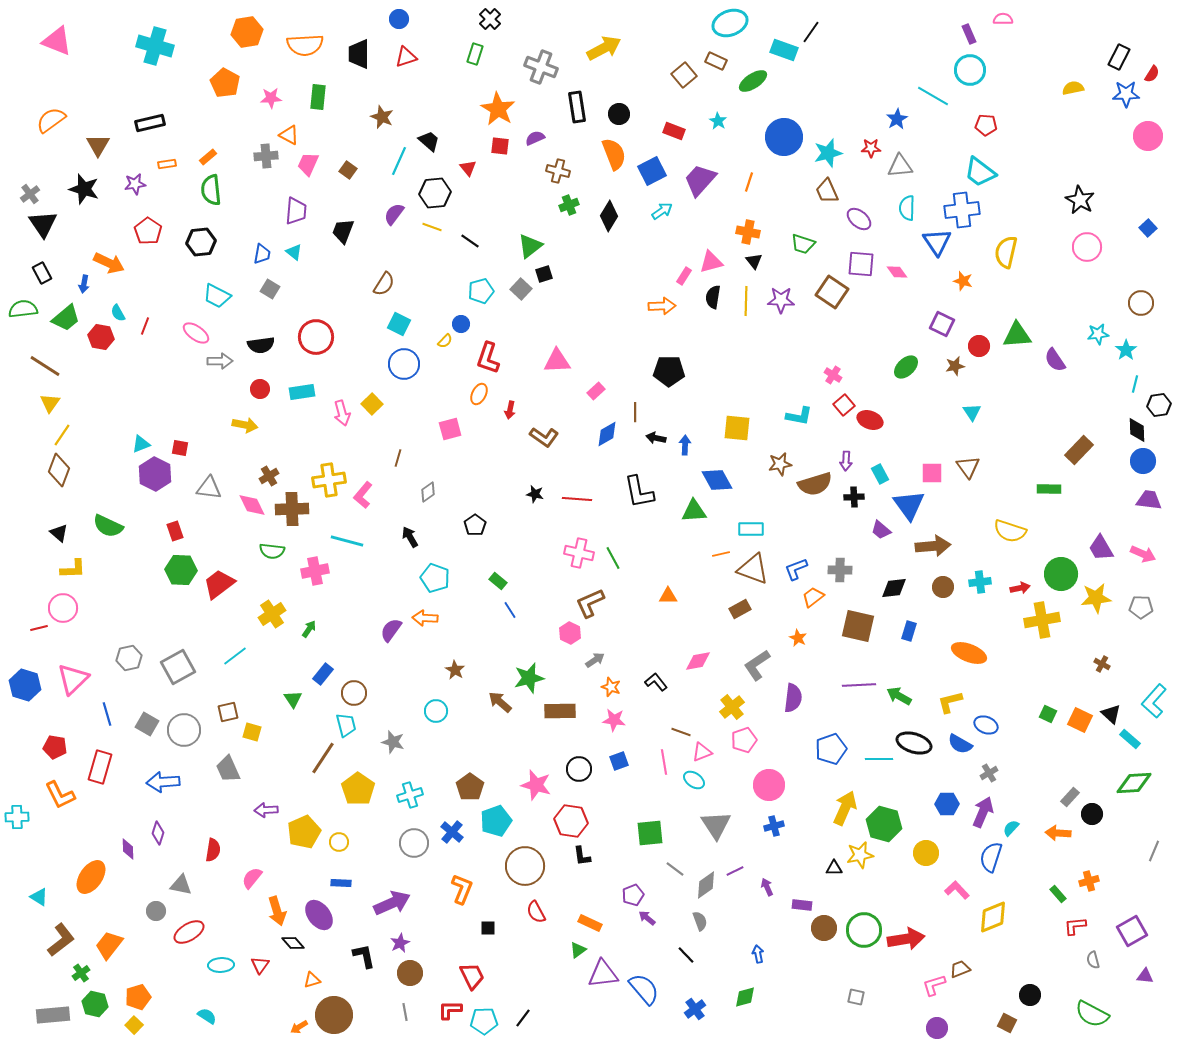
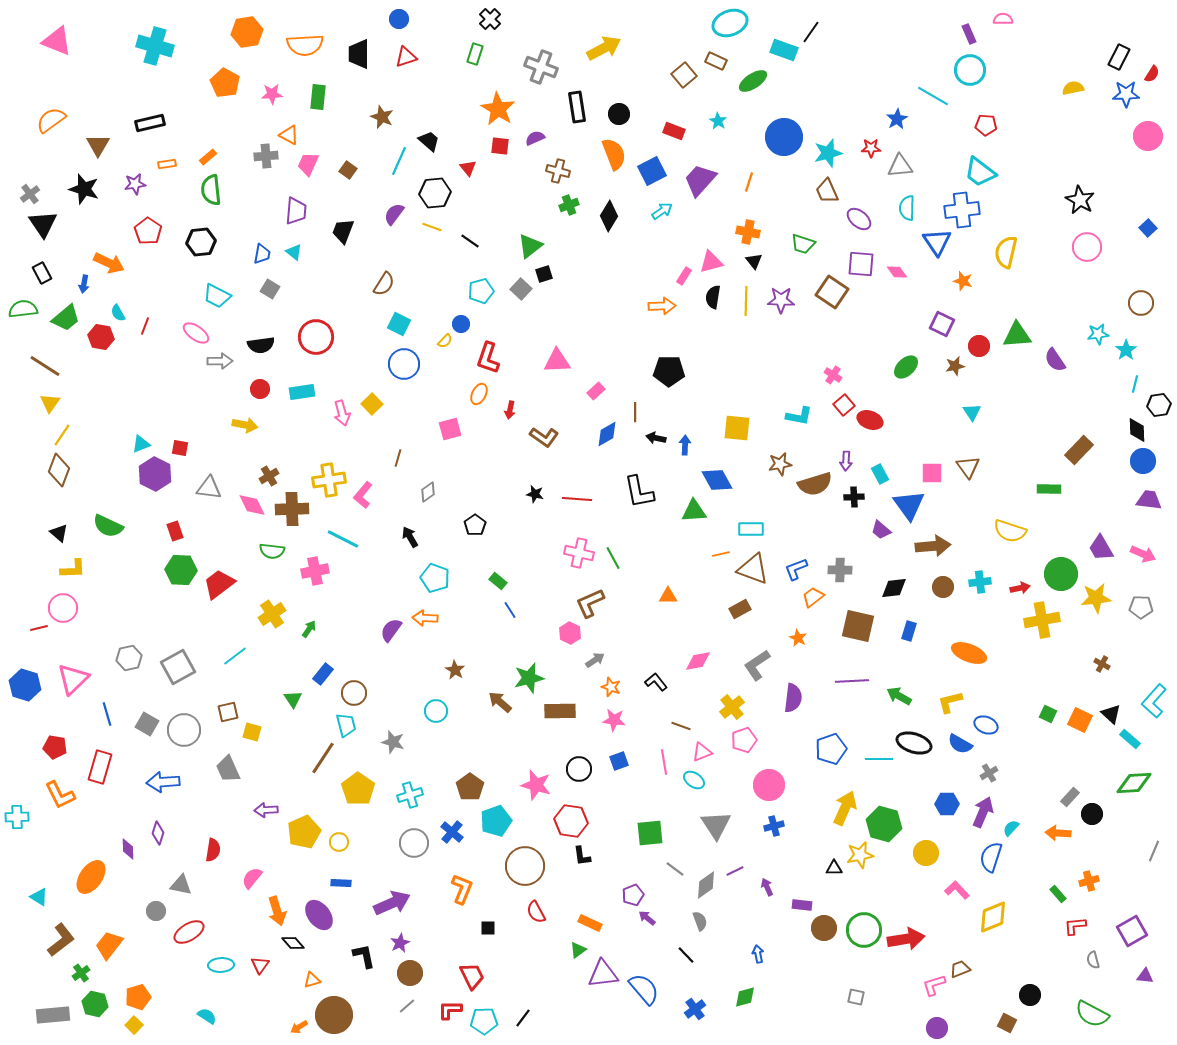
pink star at (271, 98): moved 1 px right, 4 px up
cyan line at (347, 541): moved 4 px left, 2 px up; rotated 12 degrees clockwise
purple line at (859, 685): moved 7 px left, 4 px up
brown line at (681, 732): moved 6 px up
gray line at (405, 1012): moved 2 px right, 6 px up; rotated 60 degrees clockwise
